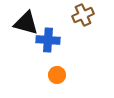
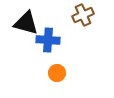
orange circle: moved 2 px up
